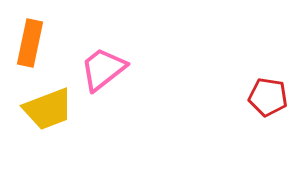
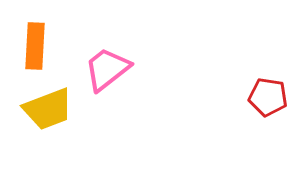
orange rectangle: moved 5 px right, 3 px down; rotated 9 degrees counterclockwise
pink trapezoid: moved 4 px right
